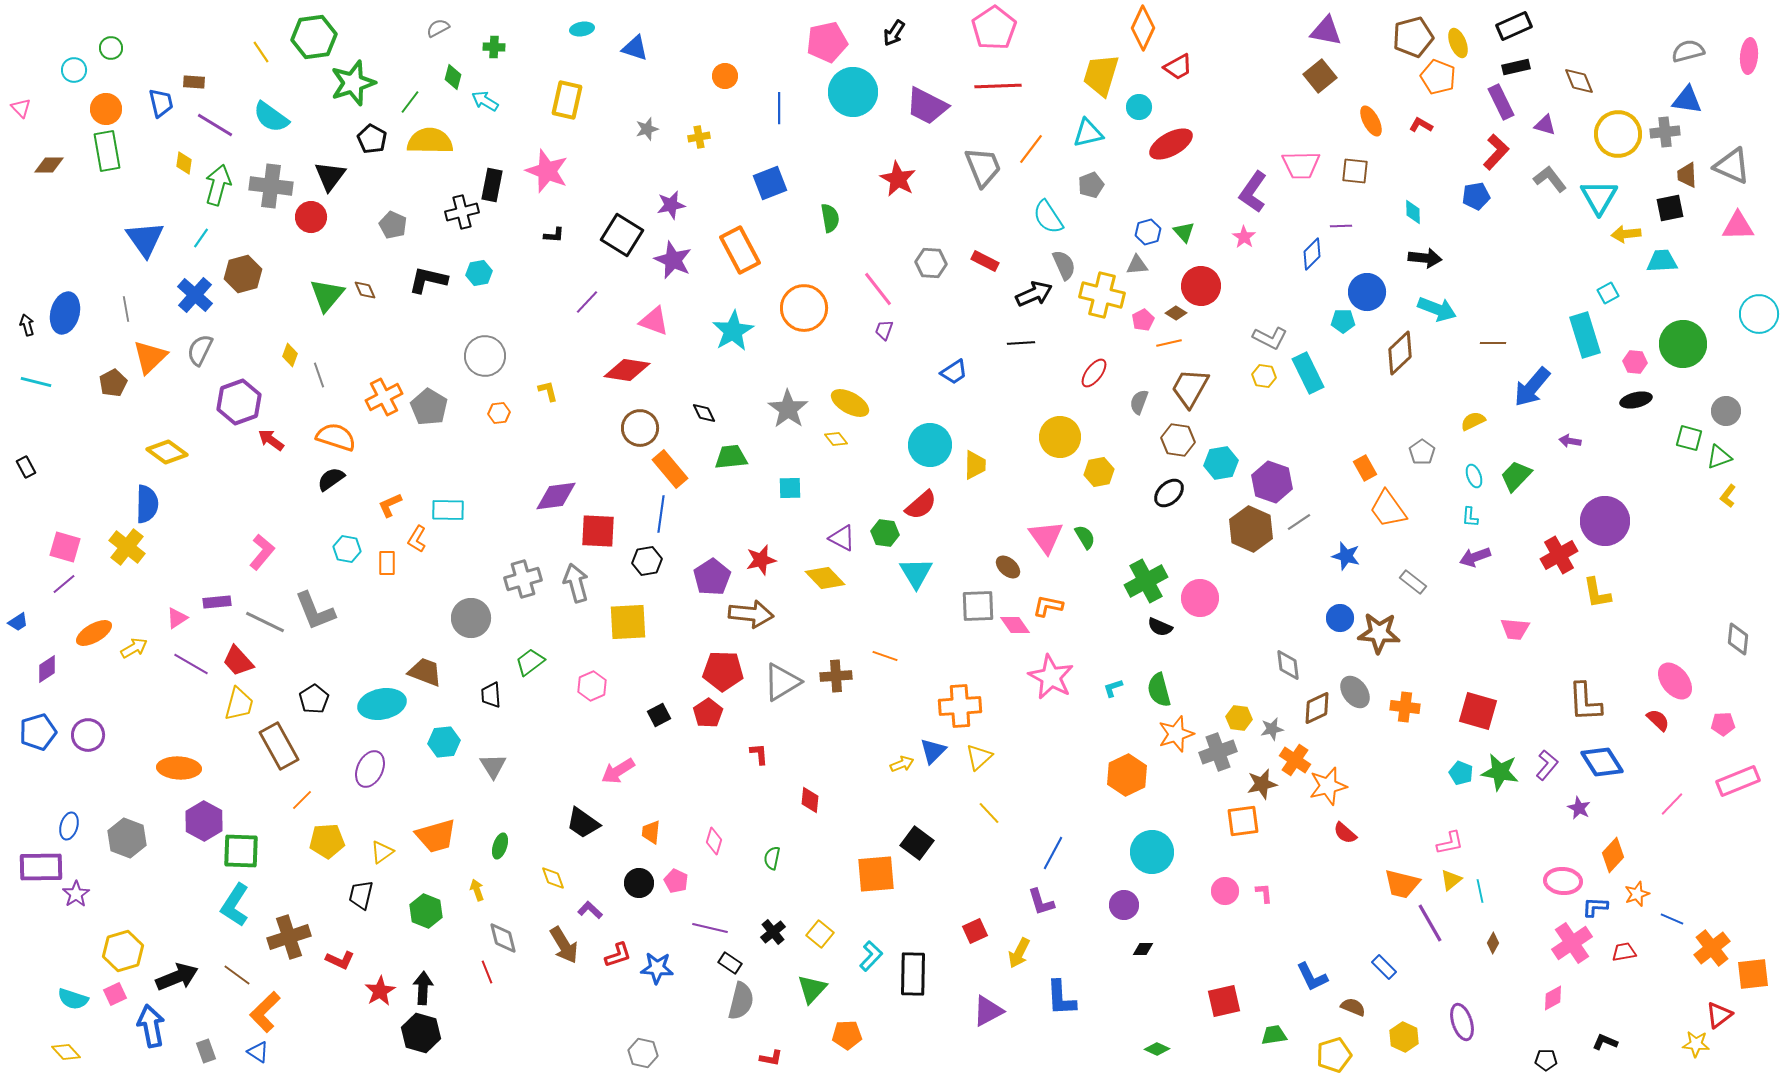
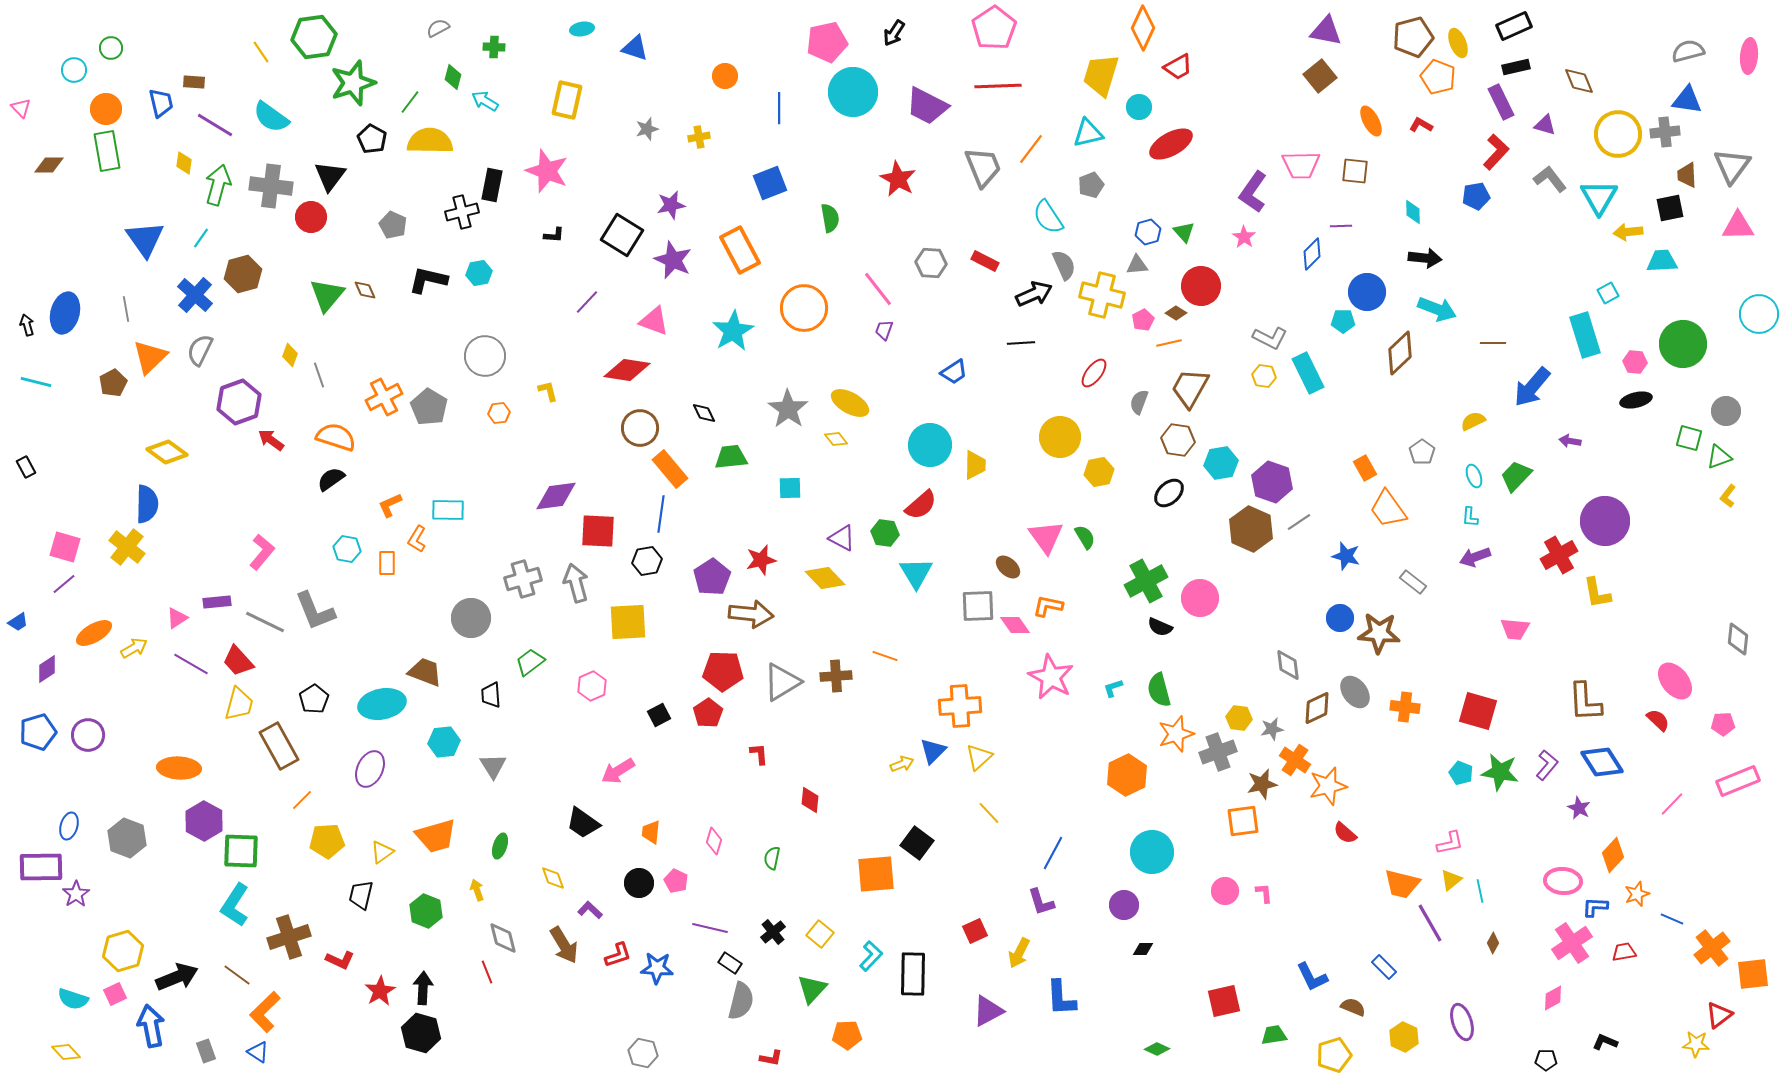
gray triangle at (1732, 166): rotated 42 degrees clockwise
yellow arrow at (1626, 234): moved 2 px right, 2 px up
